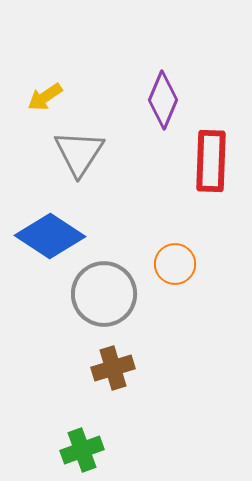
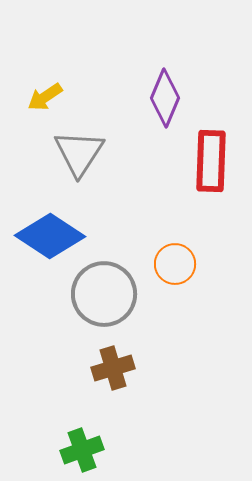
purple diamond: moved 2 px right, 2 px up
